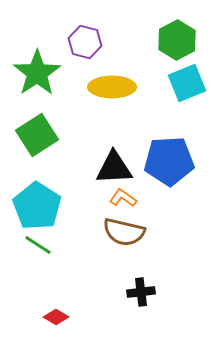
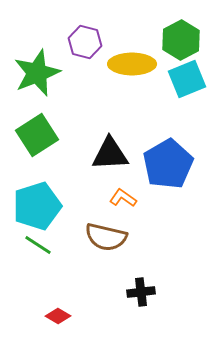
green hexagon: moved 4 px right
green star: rotated 12 degrees clockwise
cyan square: moved 4 px up
yellow ellipse: moved 20 px right, 23 px up
blue pentagon: moved 1 px left, 3 px down; rotated 27 degrees counterclockwise
black triangle: moved 4 px left, 14 px up
cyan pentagon: rotated 21 degrees clockwise
brown semicircle: moved 18 px left, 5 px down
red diamond: moved 2 px right, 1 px up
